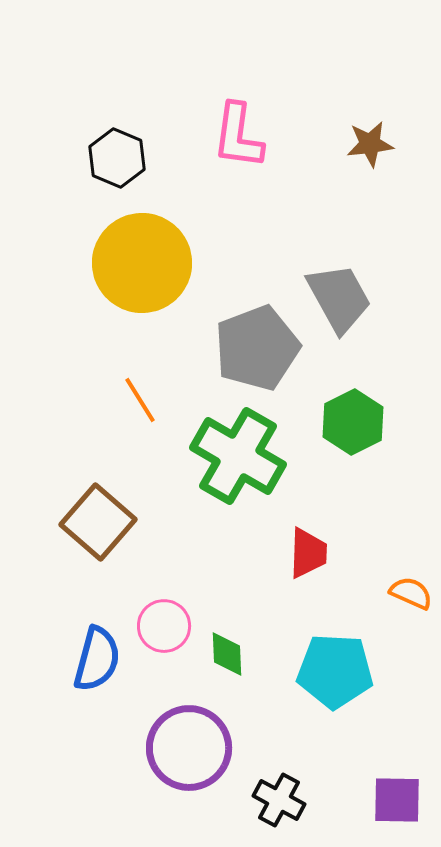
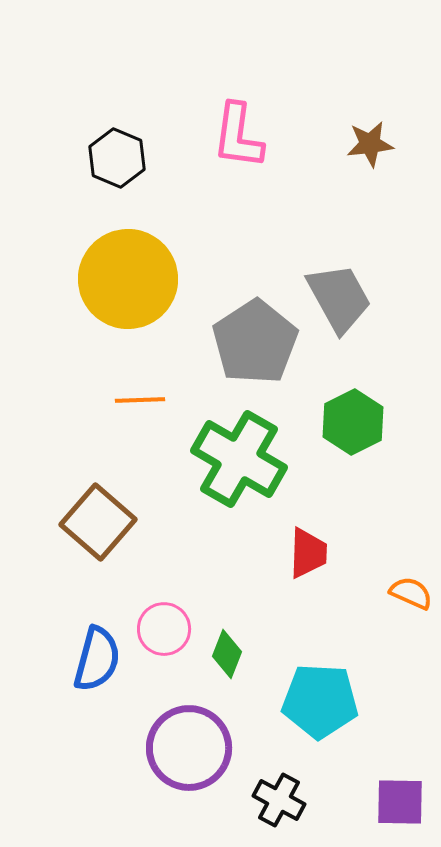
yellow circle: moved 14 px left, 16 px down
gray pentagon: moved 2 px left, 6 px up; rotated 12 degrees counterclockwise
orange line: rotated 60 degrees counterclockwise
green cross: moved 1 px right, 3 px down
pink circle: moved 3 px down
green diamond: rotated 24 degrees clockwise
cyan pentagon: moved 15 px left, 30 px down
purple square: moved 3 px right, 2 px down
